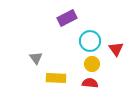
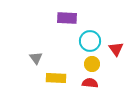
purple rectangle: rotated 30 degrees clockwise
